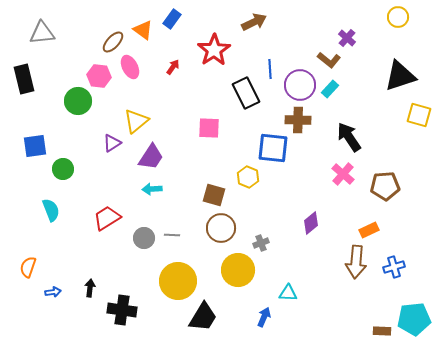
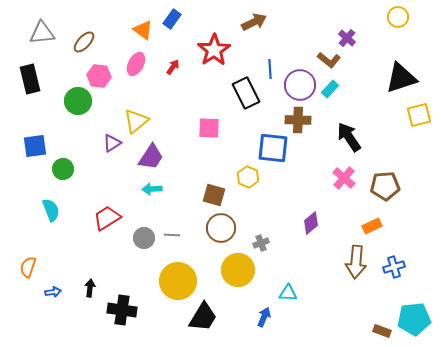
brown ellipse at (113, 42): moved 29 px left
pink ellipse at (130, 67): moved 6 px right, 3 px up; rotated 55 degrees clockwise
black triangle at (400, 76): moved 1 px right, 2 px down
black rectangle at (24, 79): moved 6 px right
yellow square at (419, 115): rotated 30 degrees counterclockwise
pink cross at (343, 174): moved 1 px right, 4 px down
orange rectangle at (369, 230): moved 3 px right, 4 px up
brown rectangle at (382, 331): rotated 18 degrees clockwise
